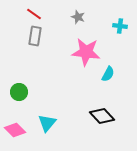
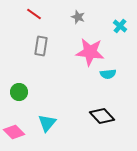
cyan cross: rotated 32 degrees clockwise
gray rectangle: moved 6 px right, 10 px down
pink star: moved 4 px right
cyan semicircle: rotated 56 degrees clockwise
pink diamond: moved 1 px left, 2 px down
